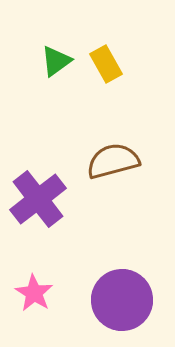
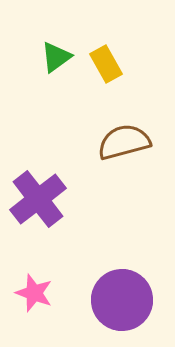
green triangle: moved 4 px up
brown semicircle: moved 11 px right, 19 px up
pink star: rotated 12 degrees counterclockwise
